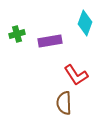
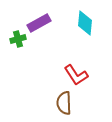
cyan diamond: rotated 15 degrees counterclockwise
green cross: moved 1 px right, 5 px down
purple rectangle: moved 11 px left, 18 px up; rotated 20 degrees counterclockwise
